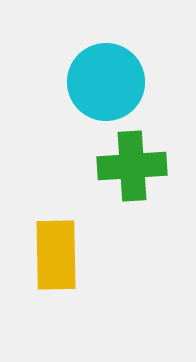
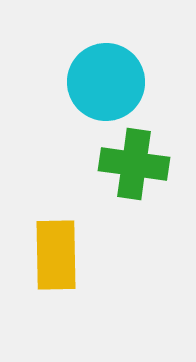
green cross: moved 2 px right, 2 px up; rotated 12 degrees clockwise
